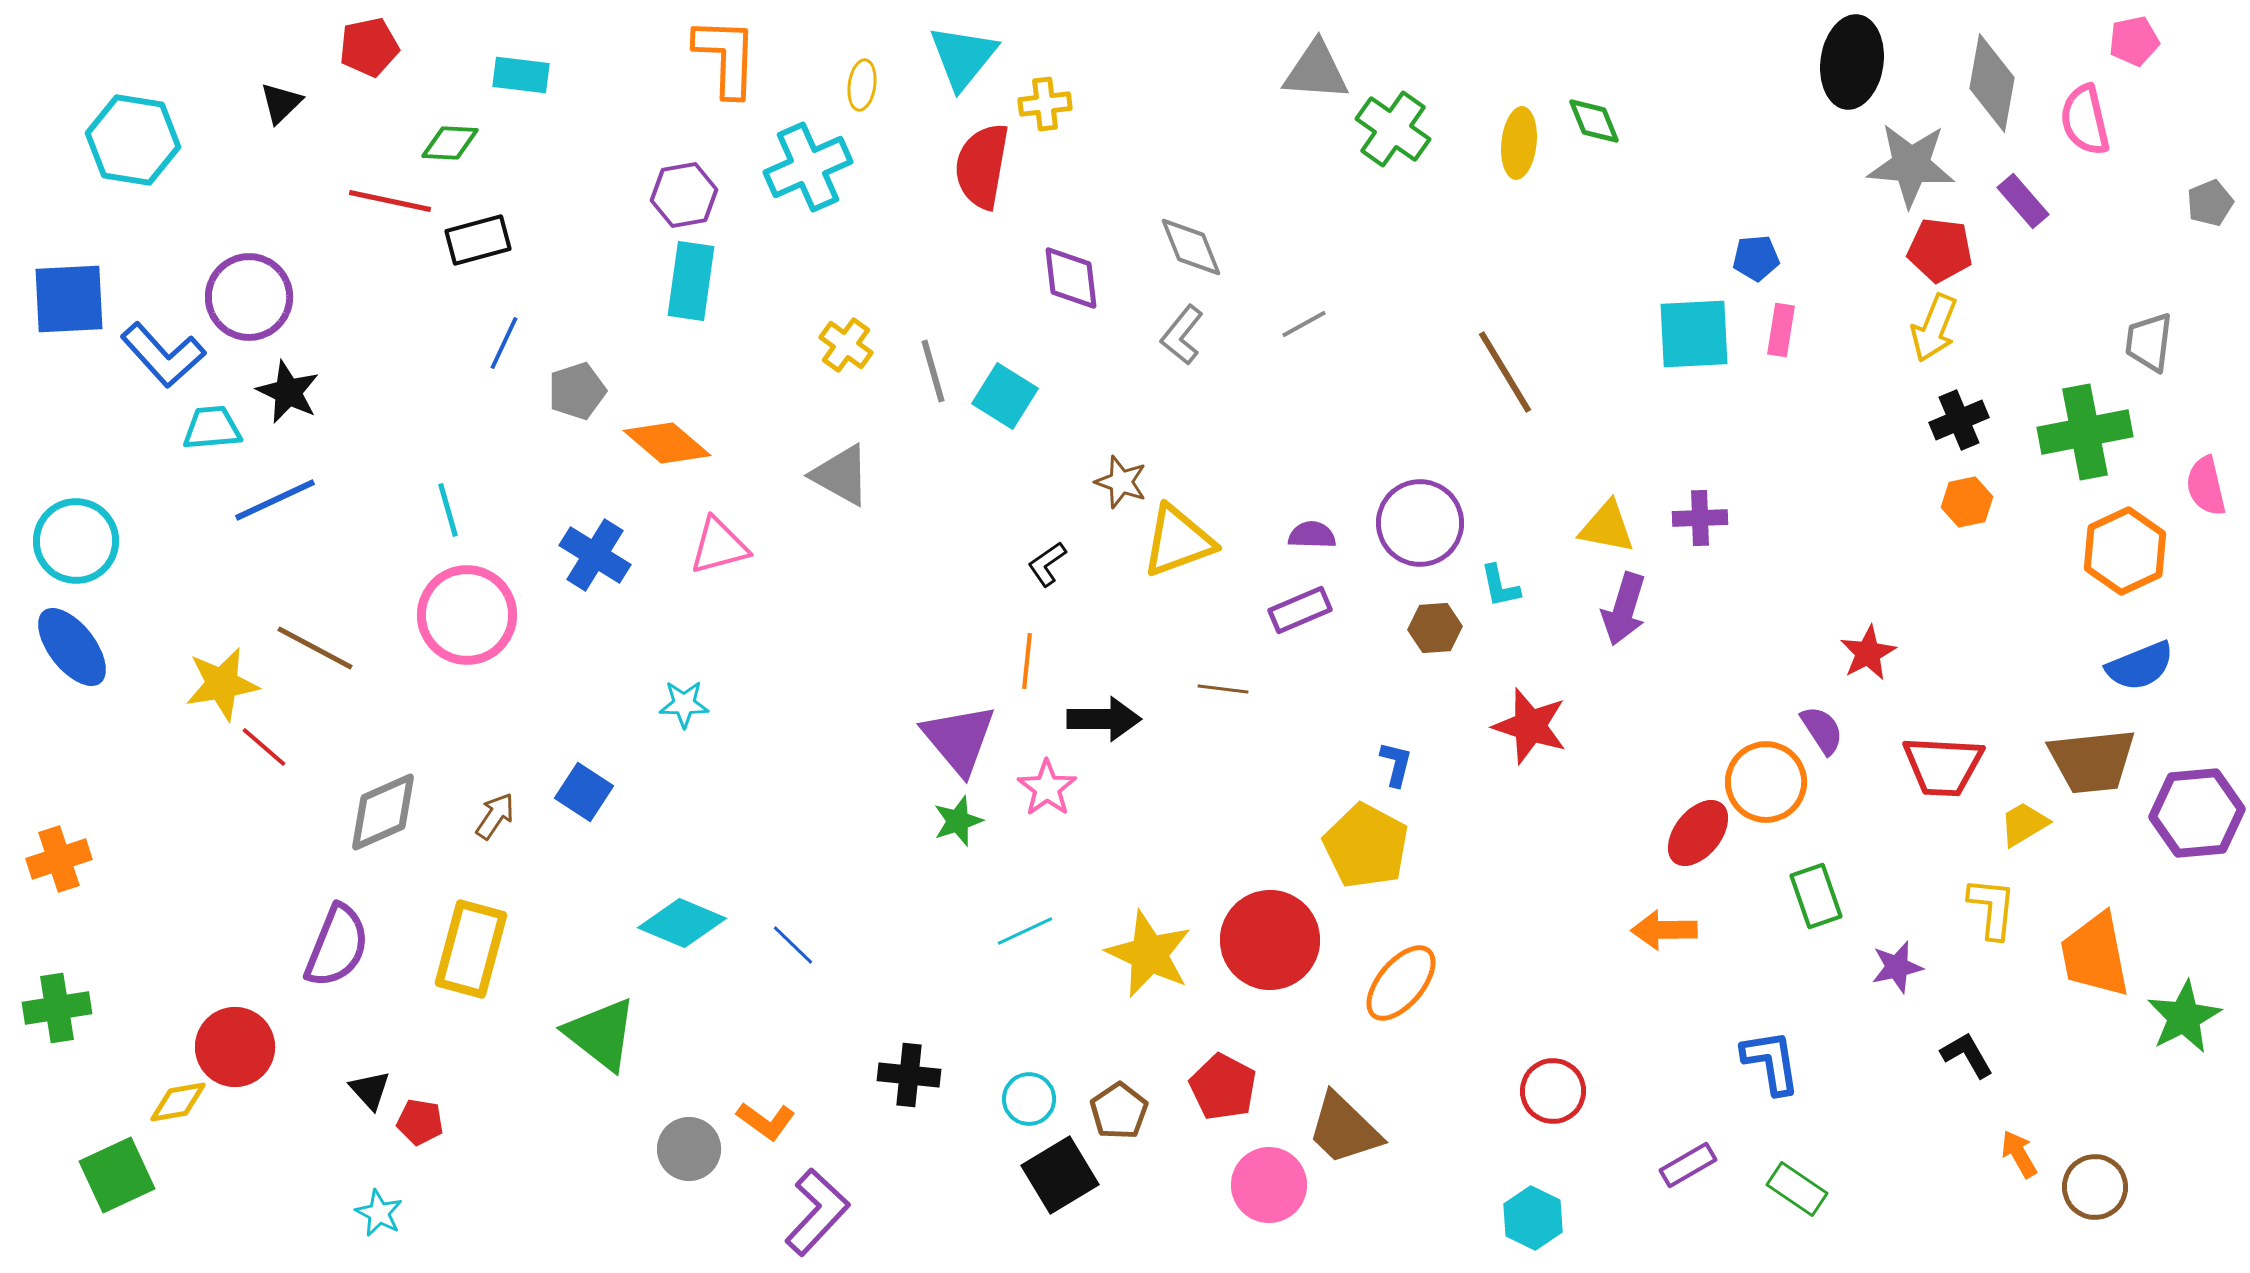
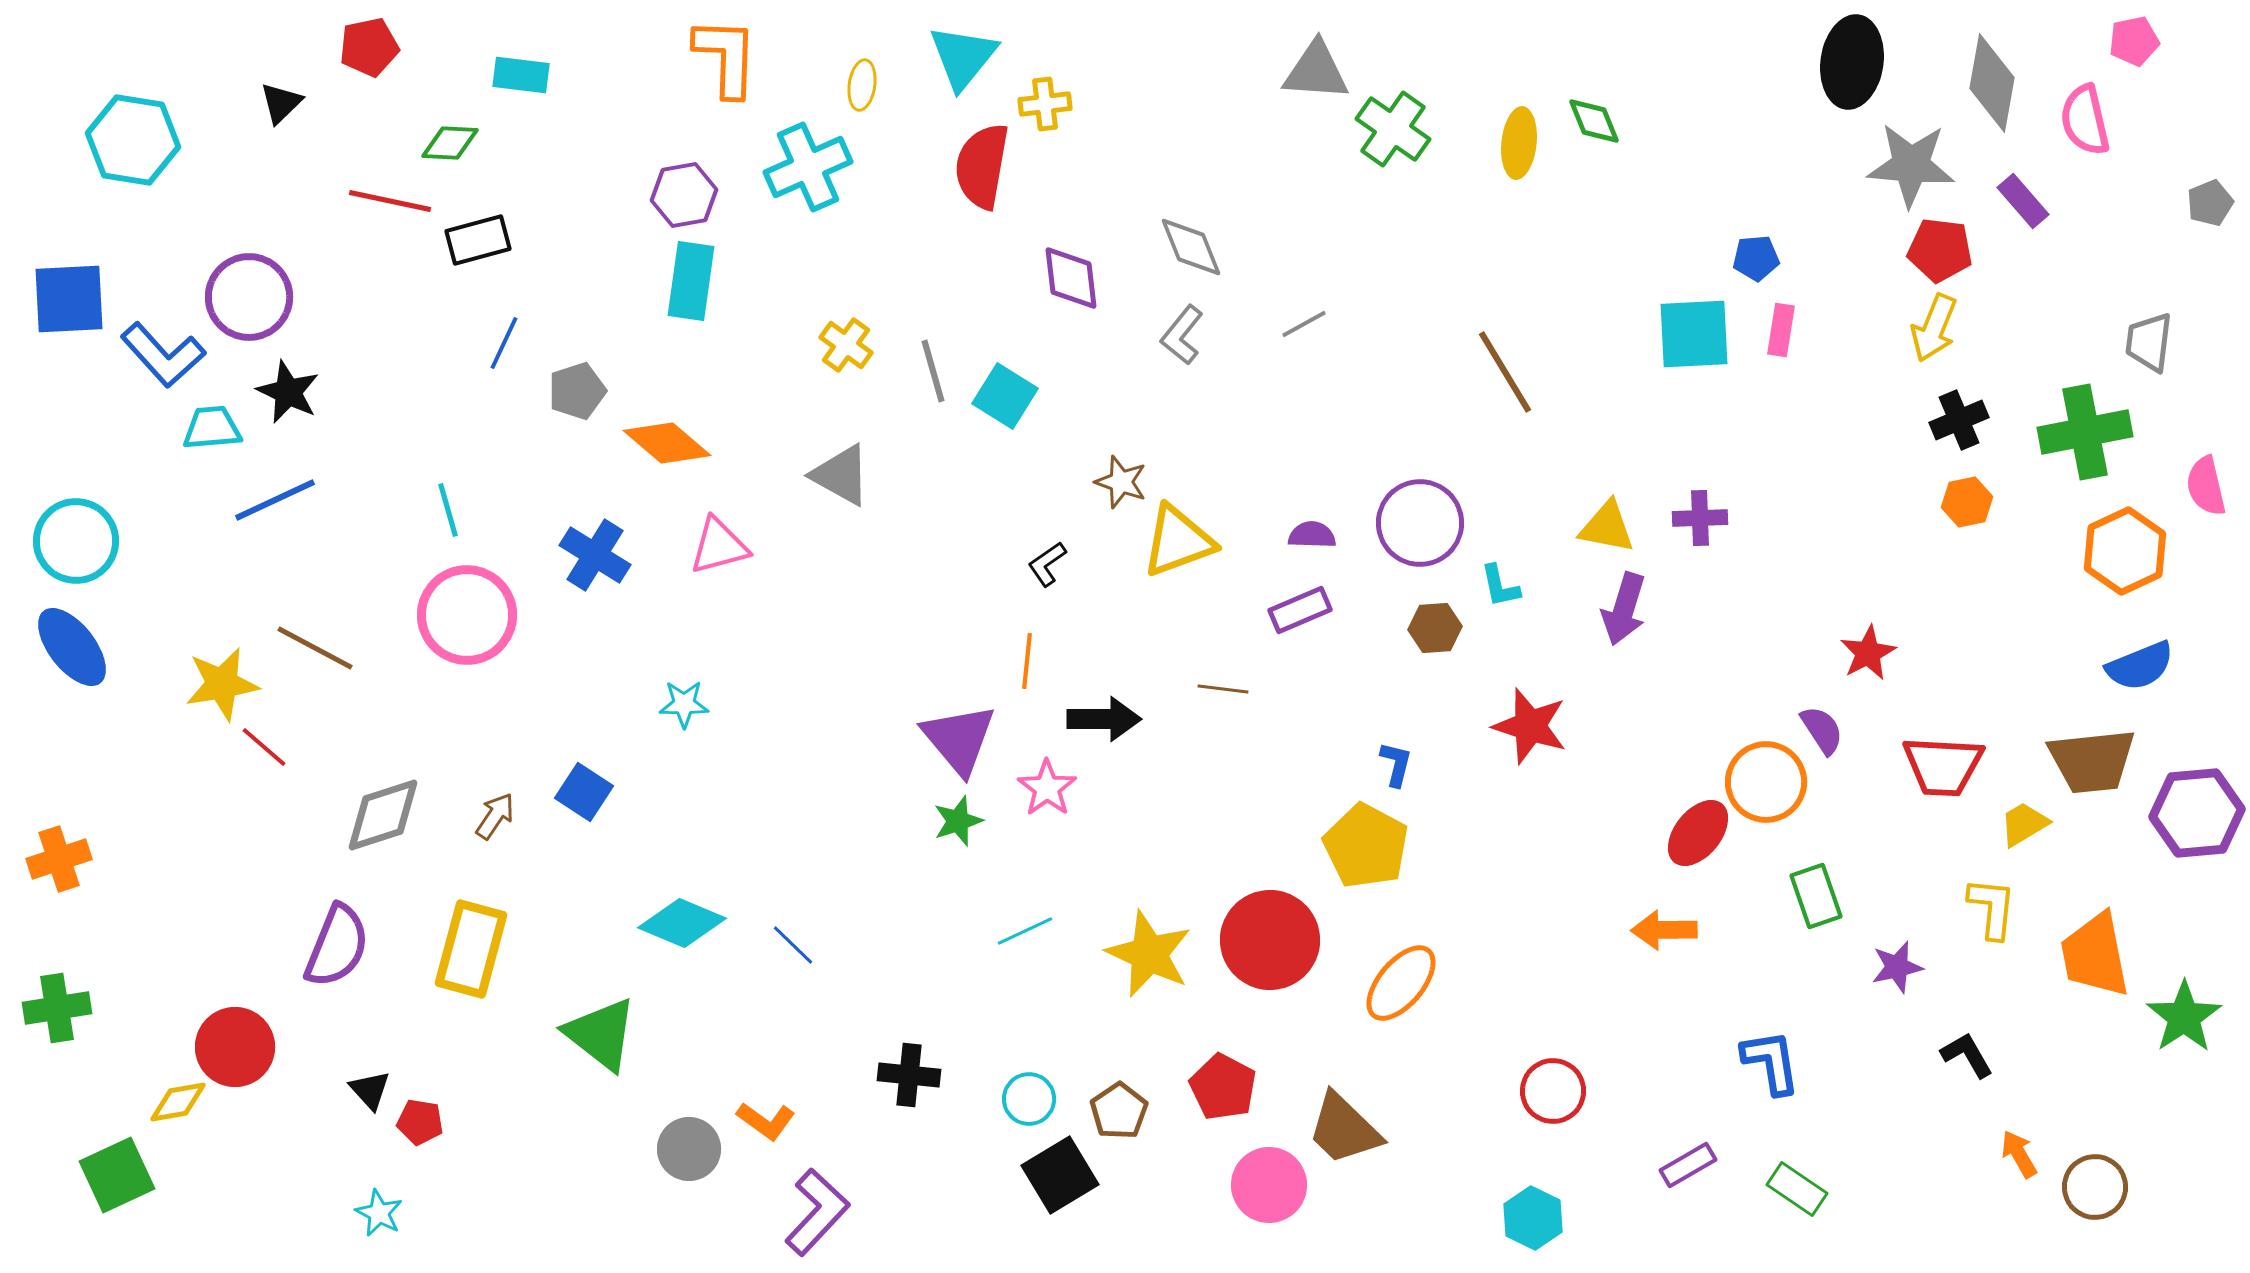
gray diamond at (383, 812): moved 3 px down; rotated 6 degrees clockwise
green star at (2184, 1017): rotated 6 degrees counterclockwise
